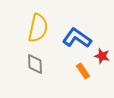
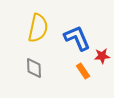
blue L-shape: rotated 32 degrees clockwise
red star: rotated 21 degrees counterclockwise
gray diamond: moved 1 px left, 4 px down
